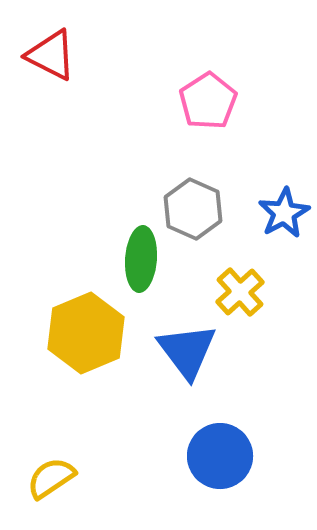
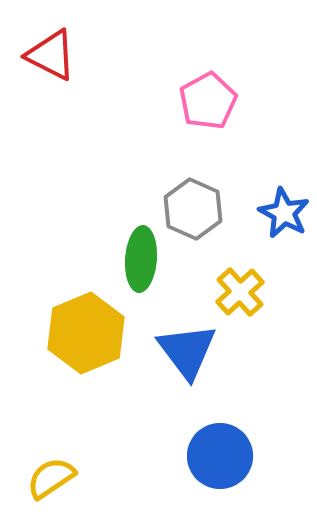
pink pentagon: rotated 4 degrees clockwise
blue star: rotated 15 degrees counterclockwise
